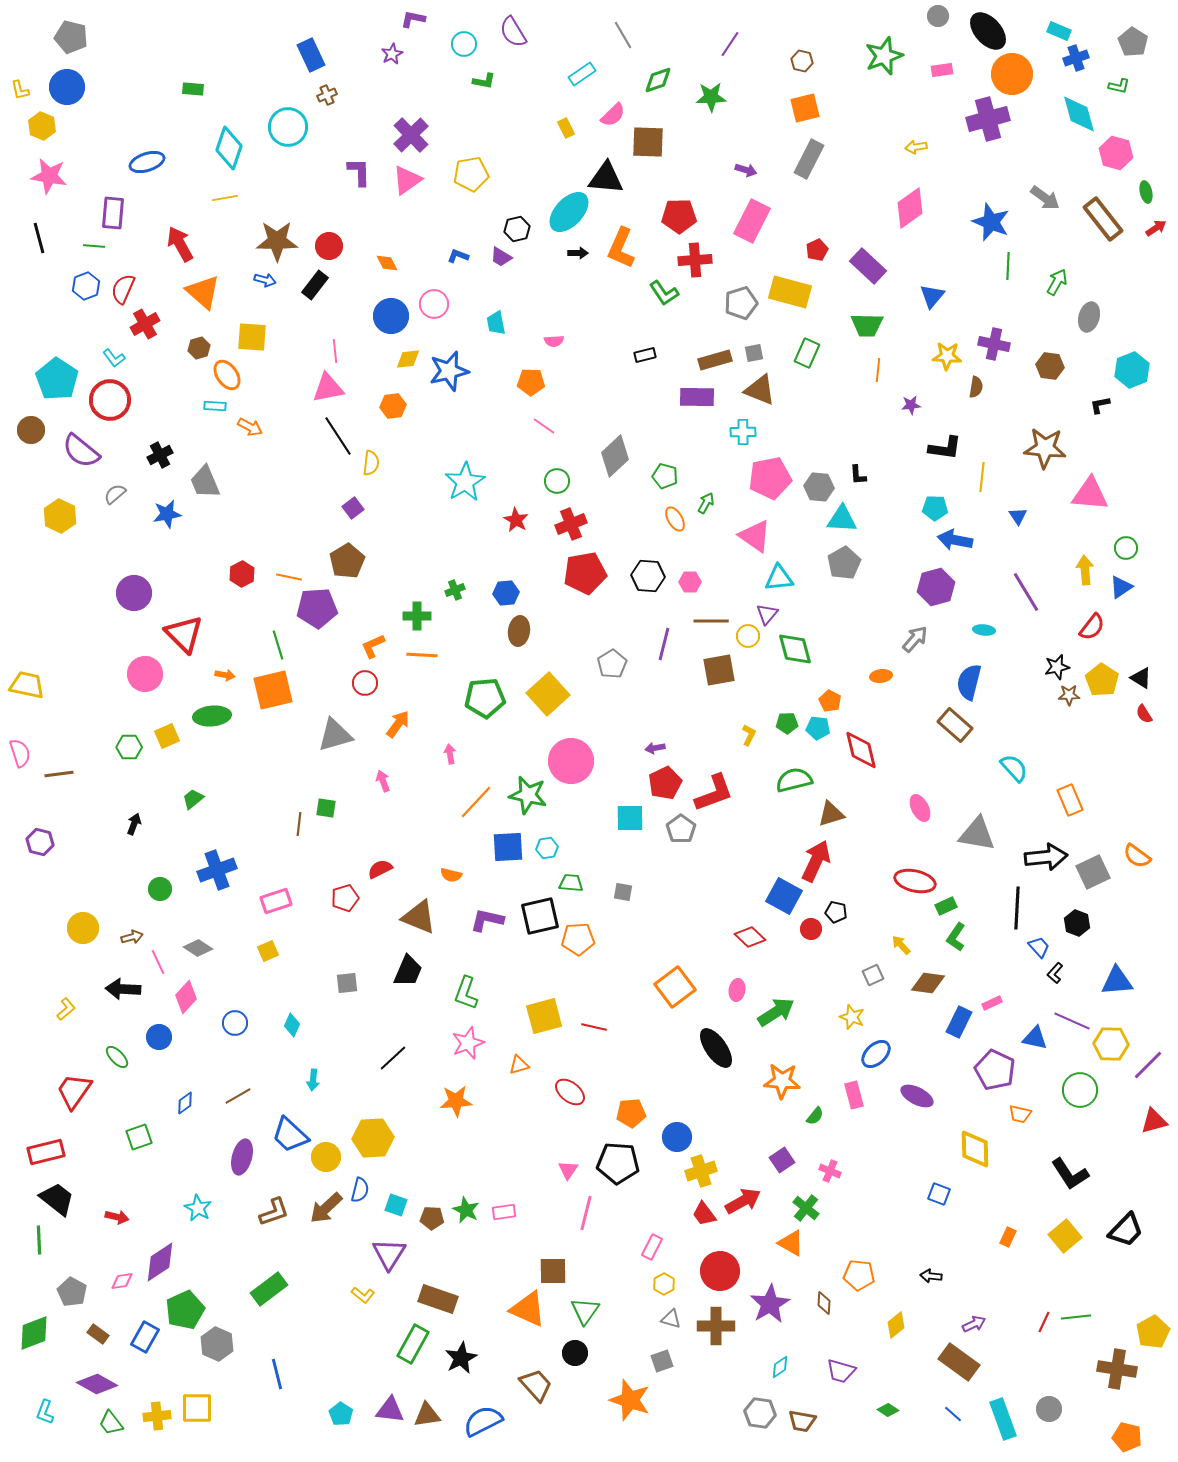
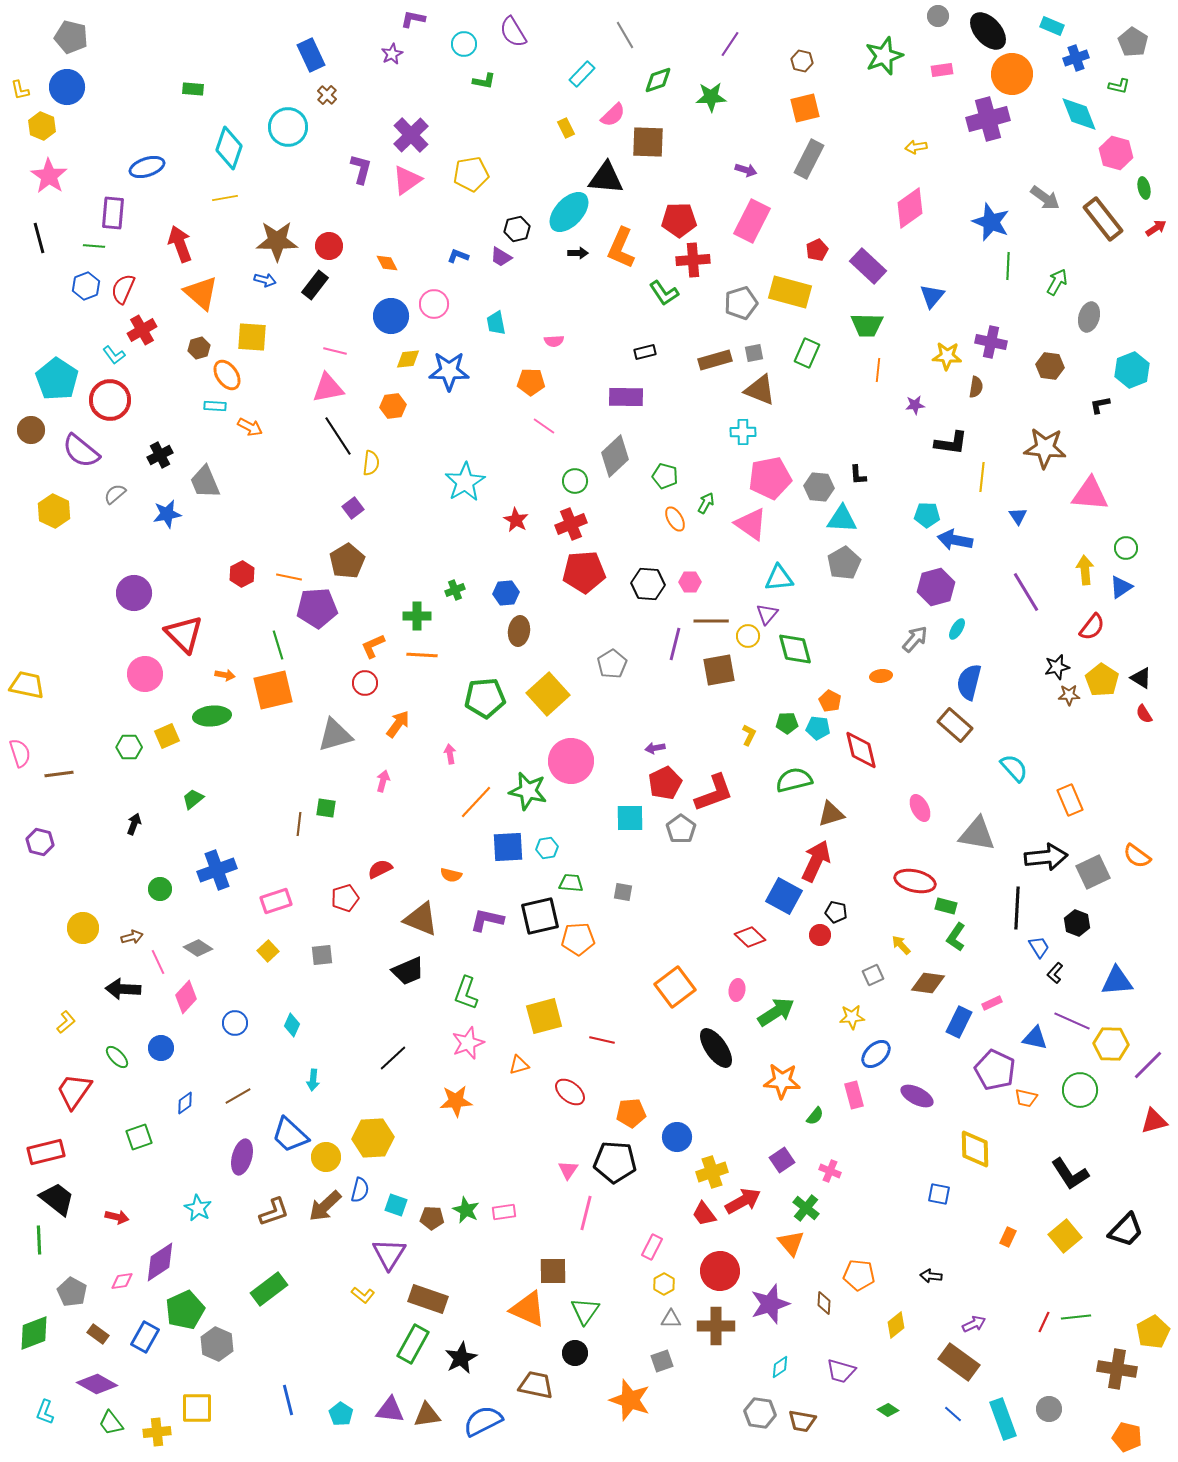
cyan rectangle at (1059, 31): moved 7 px left, 5 px up
gray line at (623, 35): moved 2 px right
cyan rectangle at (582, 74): rotated 12 degrees counterclockwise
brown cross at (327, 95): rotated 24 degrees counterclockwise
cyan diamond at (1079, 114): rotated 6 degrees counterclockwise
blue ellipse at (147, 162): moved 5 px down
purple L-shape at (359, 172): moved 2 px right, 3 px up; rotated 16 degrees clockwise
pink star at (49, 176): rotated 24 degrees clockwise
green ellipse at (1146, 192): moved 2 px left, 4 px up
red pentagon at (679, 216): moved 4 px down
red arrow at (180, 244): rotated 9 degrees clockwise
red cross at (695, 260): moved 2 px left
orange triangle at (203, 292): moved 2 px left, 1 px down
red cross at (145, 324): moved 3 px left, 6 px down
purple cross at (994, 344): moved 3 px left, 2 px up
pink line at (335, 351): rotated 70 degrees counterclockwise
black rectangle at (645, 355): moved 3 px up
cyan L-shape at (114, 358): moved 3 px up
blue star at (449, 371): rotated 15 degrees clockwise
purple rectangle at (697, 397): moved 71 px left
purple star at (911, 405): moved 4 px right
black L-shape at (945, 448): moved 6 px right, 5 px up
green circle at (557, 481): moved 18 px right
cyan pentagon at (935, 508): moved 8 px left, 7 px down
yellow hexagon at (60, 516): moved 6 px left, 5 px up
pink triangle at (755, 536): moved 4 px left, 12 px up
red pentagon at (585, 573): moved 1 px left, 1 px up; rotated 6 degrees clockwise
black hexagon at (648, 576): moved 8 px down
cyan ellipse at (984, 630): moved 27 px left, 1 px up; rotated 65 degrees counterclockwise
purple line at (664, 644): moved 11 px right
pink arrow at (383, 781): rotated 35 degrees clockwise
green star at (528, 795): moved 4 px up
green rectangle at (946, 906): rotated 40 degrees clockwise
brown triangle at (419, 917): moved 2 px right, 2 px down
red circle at (811, 929): moved 9 px right, 6 px down
blue trapezoid at (1039, 947): rotated 10 degrees clockwise
yellow square at (268, 951): rotated 20 degrees counterclockwise
black trapezoid at (408, 971): rotated 44 degrees clockwise
gray square at (347, 983): moved 25 px left, 28 px up
yellow L-shape at (66, 1009): moved 13 px down
yellow star at (852, 1017): rotated 25 degrees counterclockwise
red line at (594, 1027): moved 8 px right, 13 px down
blue circle at (159, 1037): moved 2 px right, 11 px down
orange trapezoid at (1020, 1114): moved 6 px right, 16 px up
black pentagon at (618, 1163): moved 3 px left, 1 px up
yellow cross at (701, 1171): moved 11 px right, 1 px down
blue square at (939, 1194): rotated 10 degrees counterclockwise
brown arrow at (326, 1208): moved 1 px left, 2 px up
orange triangle at (791, 1243): rotated 20 degrees clockwise
brown rectangle at (438, 1299): moved 10 px left
purple star at (770, 1304): rotated 12 degrees clockwise
gray triangle at (671, 1319): rotated 15 degrees counterclockwise
blue line at (277, 1374): moved 11 px right, 26 px down
brown trapezoid at (536, 1385): rotated 36 degrees counterclockwise
yellow cross at (157, 1416): moved 16 px down
